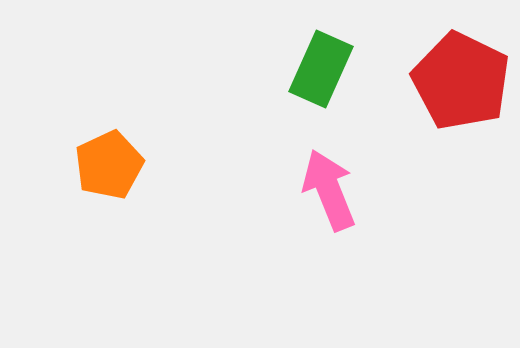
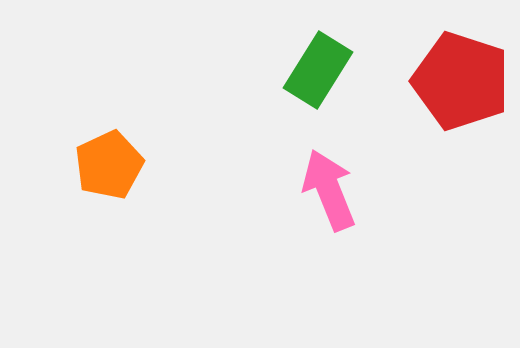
green rectangle: moved 3 px left, 1 px down; rotated 8 degrees clockwise
red pentagon: rotated 8 degrees counterclockwise
